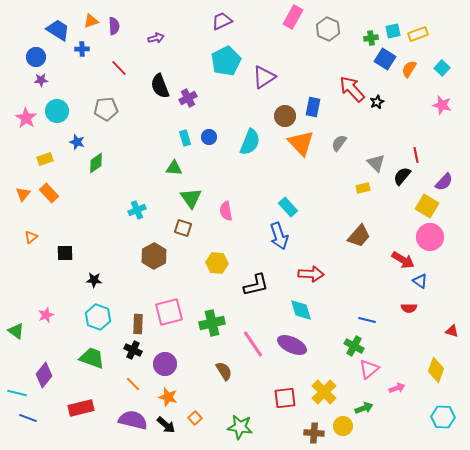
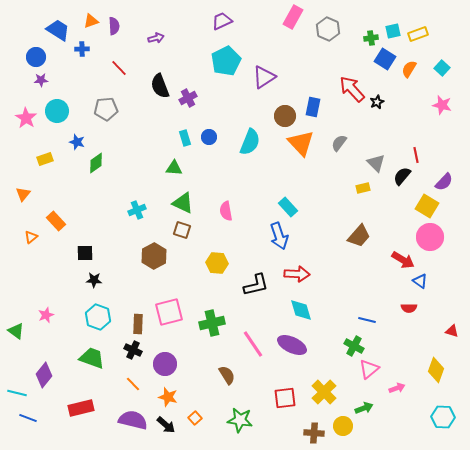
orange rectangle at (49, 193): moved 7 px right, 28 px down
green triangle at (191, 198): moved 8 px left, 5 px down; rotated 30 degrees counterclockwise
brown square at (183, 228): moved 1 px left, 2 px down
black square at (65, 253): moved 20 px right
red arrow at (311, 274): moved 14 px left
brown semicircle at (224, 371): moved 3 px right, 4 px down
green star at (240, 427): moved 7 px up
